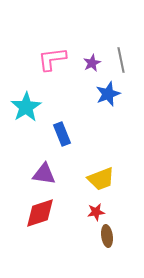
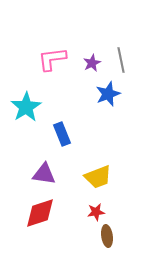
yellow trapezoid: moved 3 px left, 2 px up
